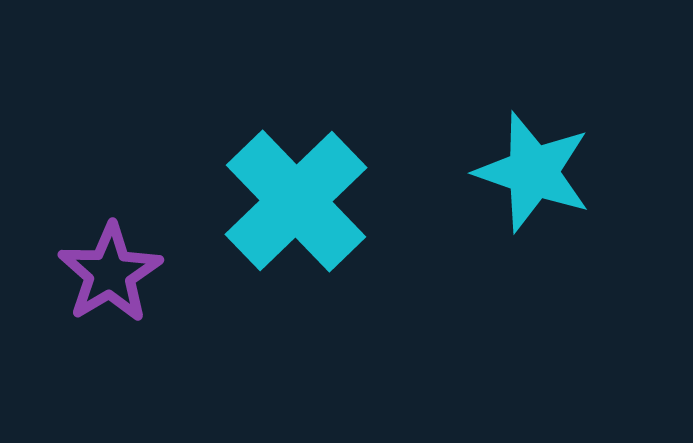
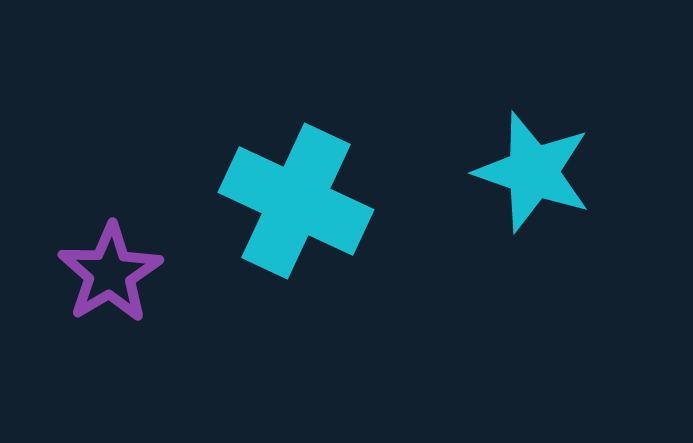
cyan cross: rotated 21 degrees counterclockwise
